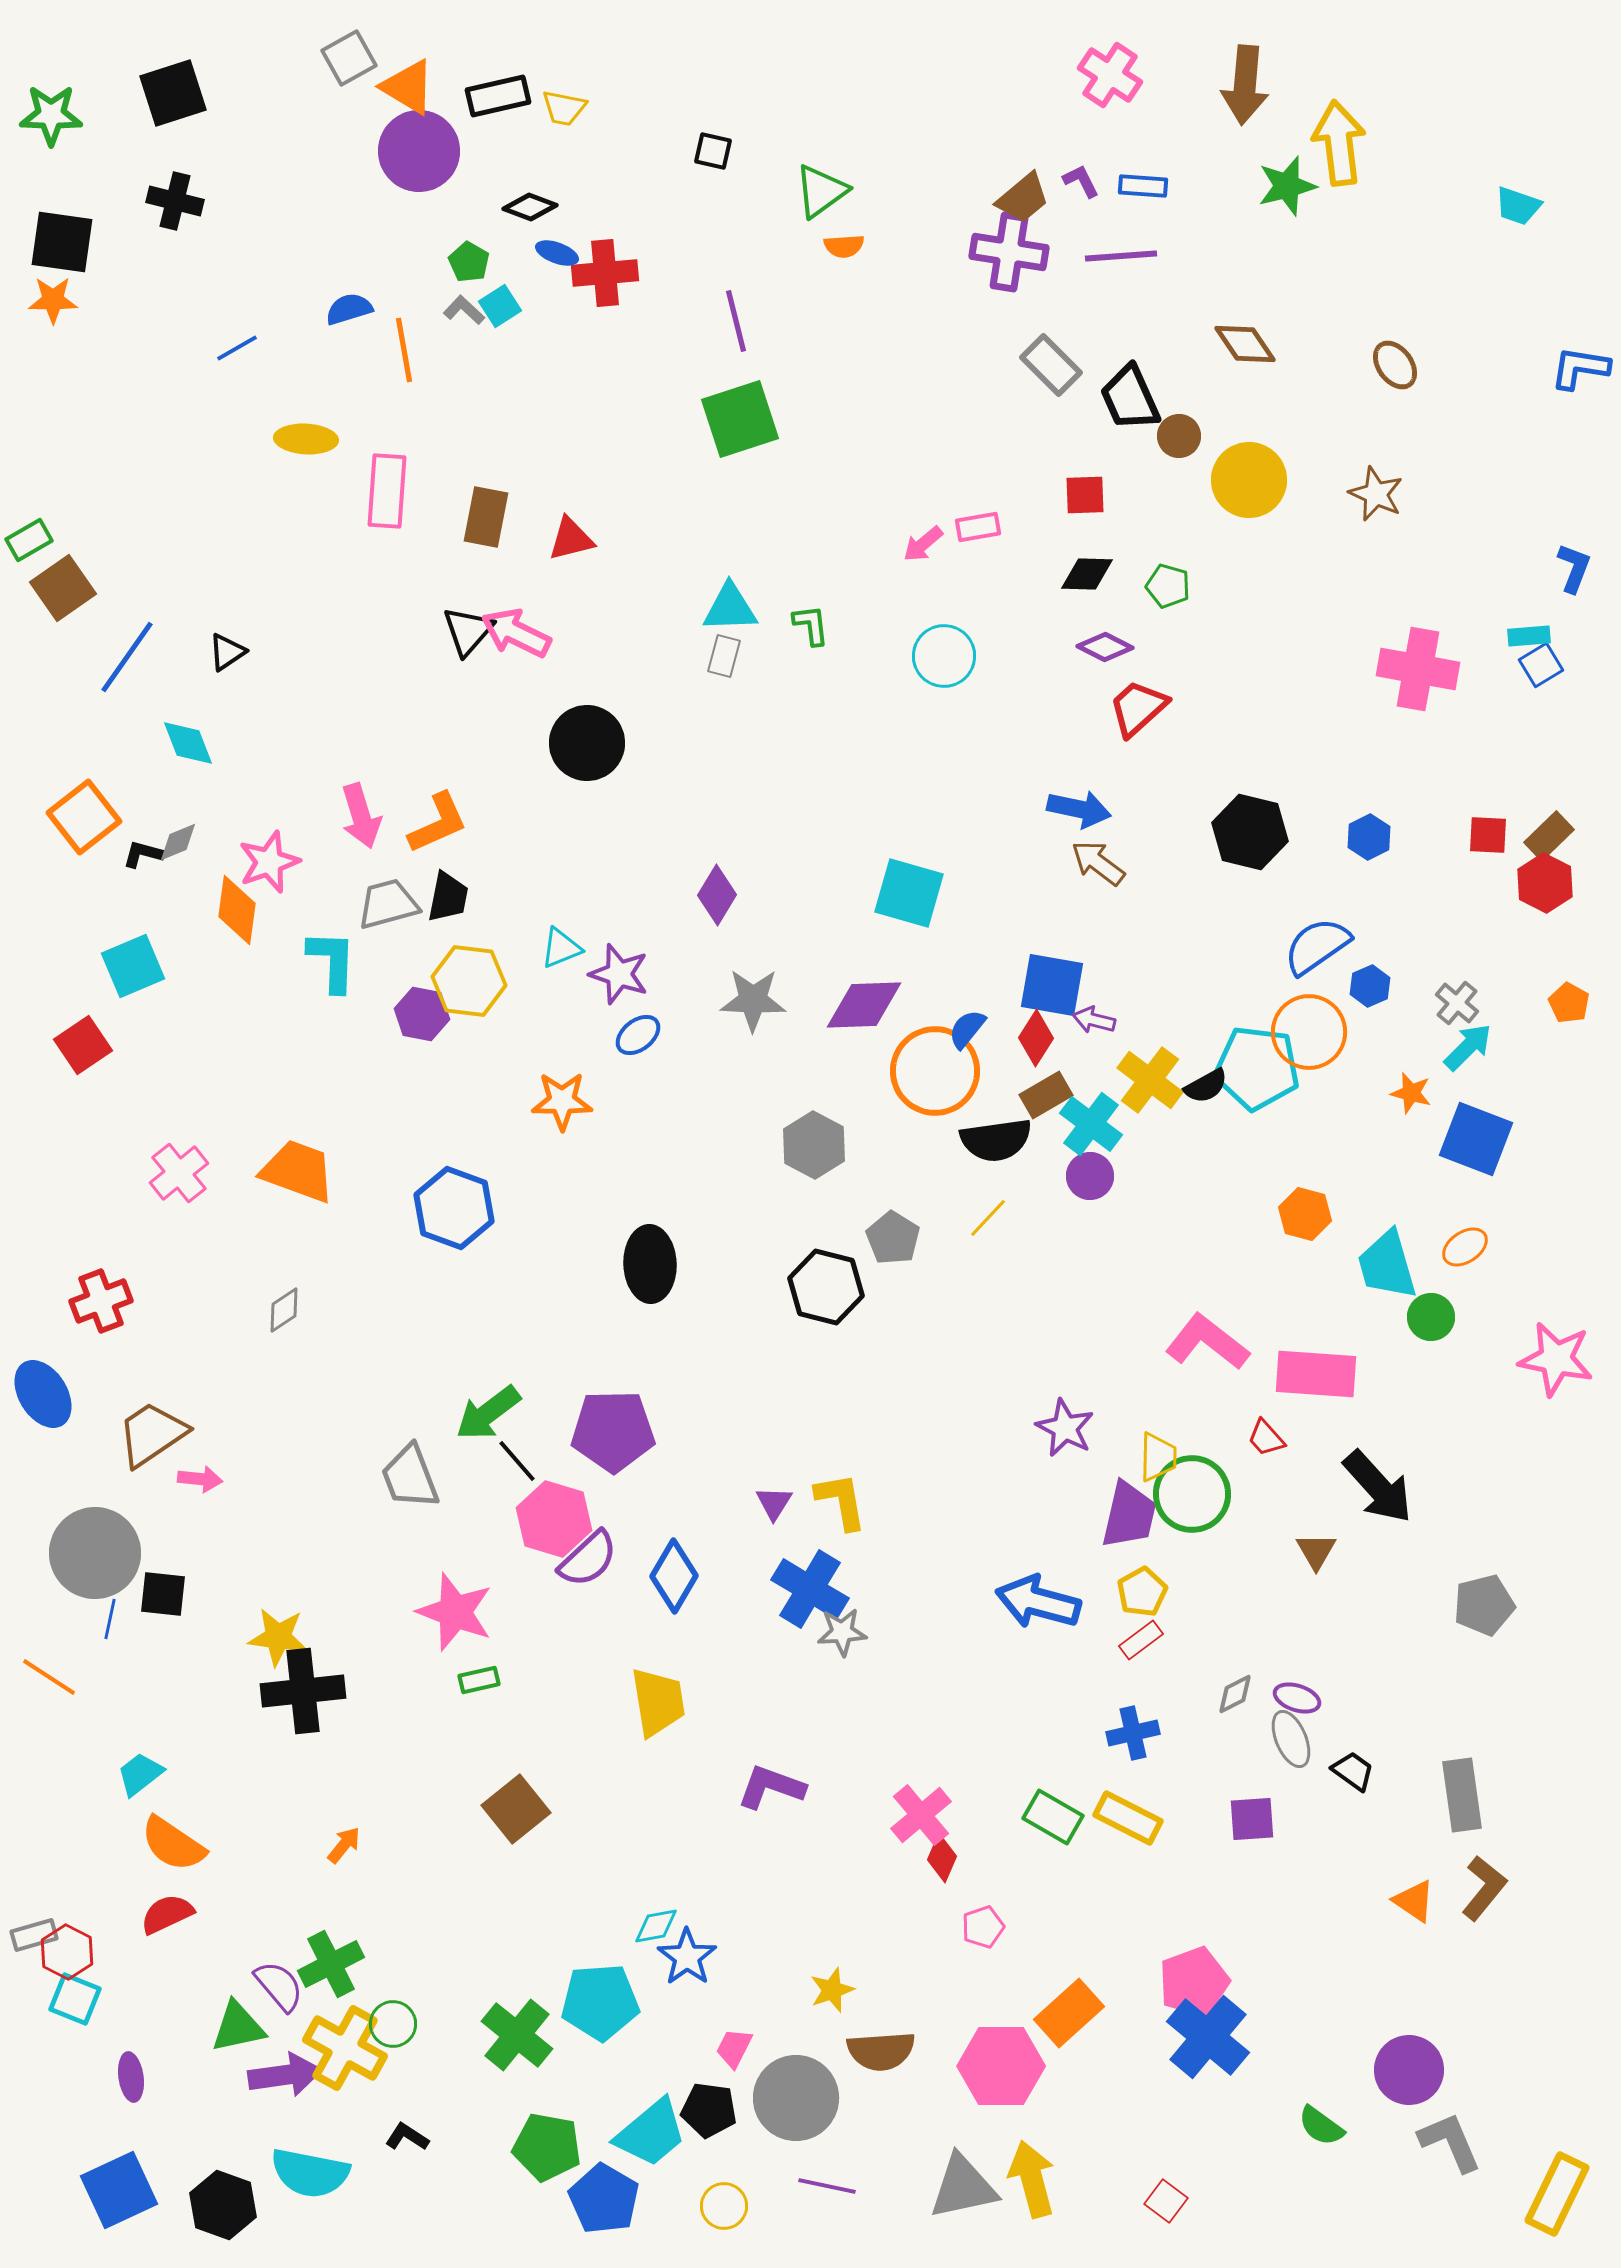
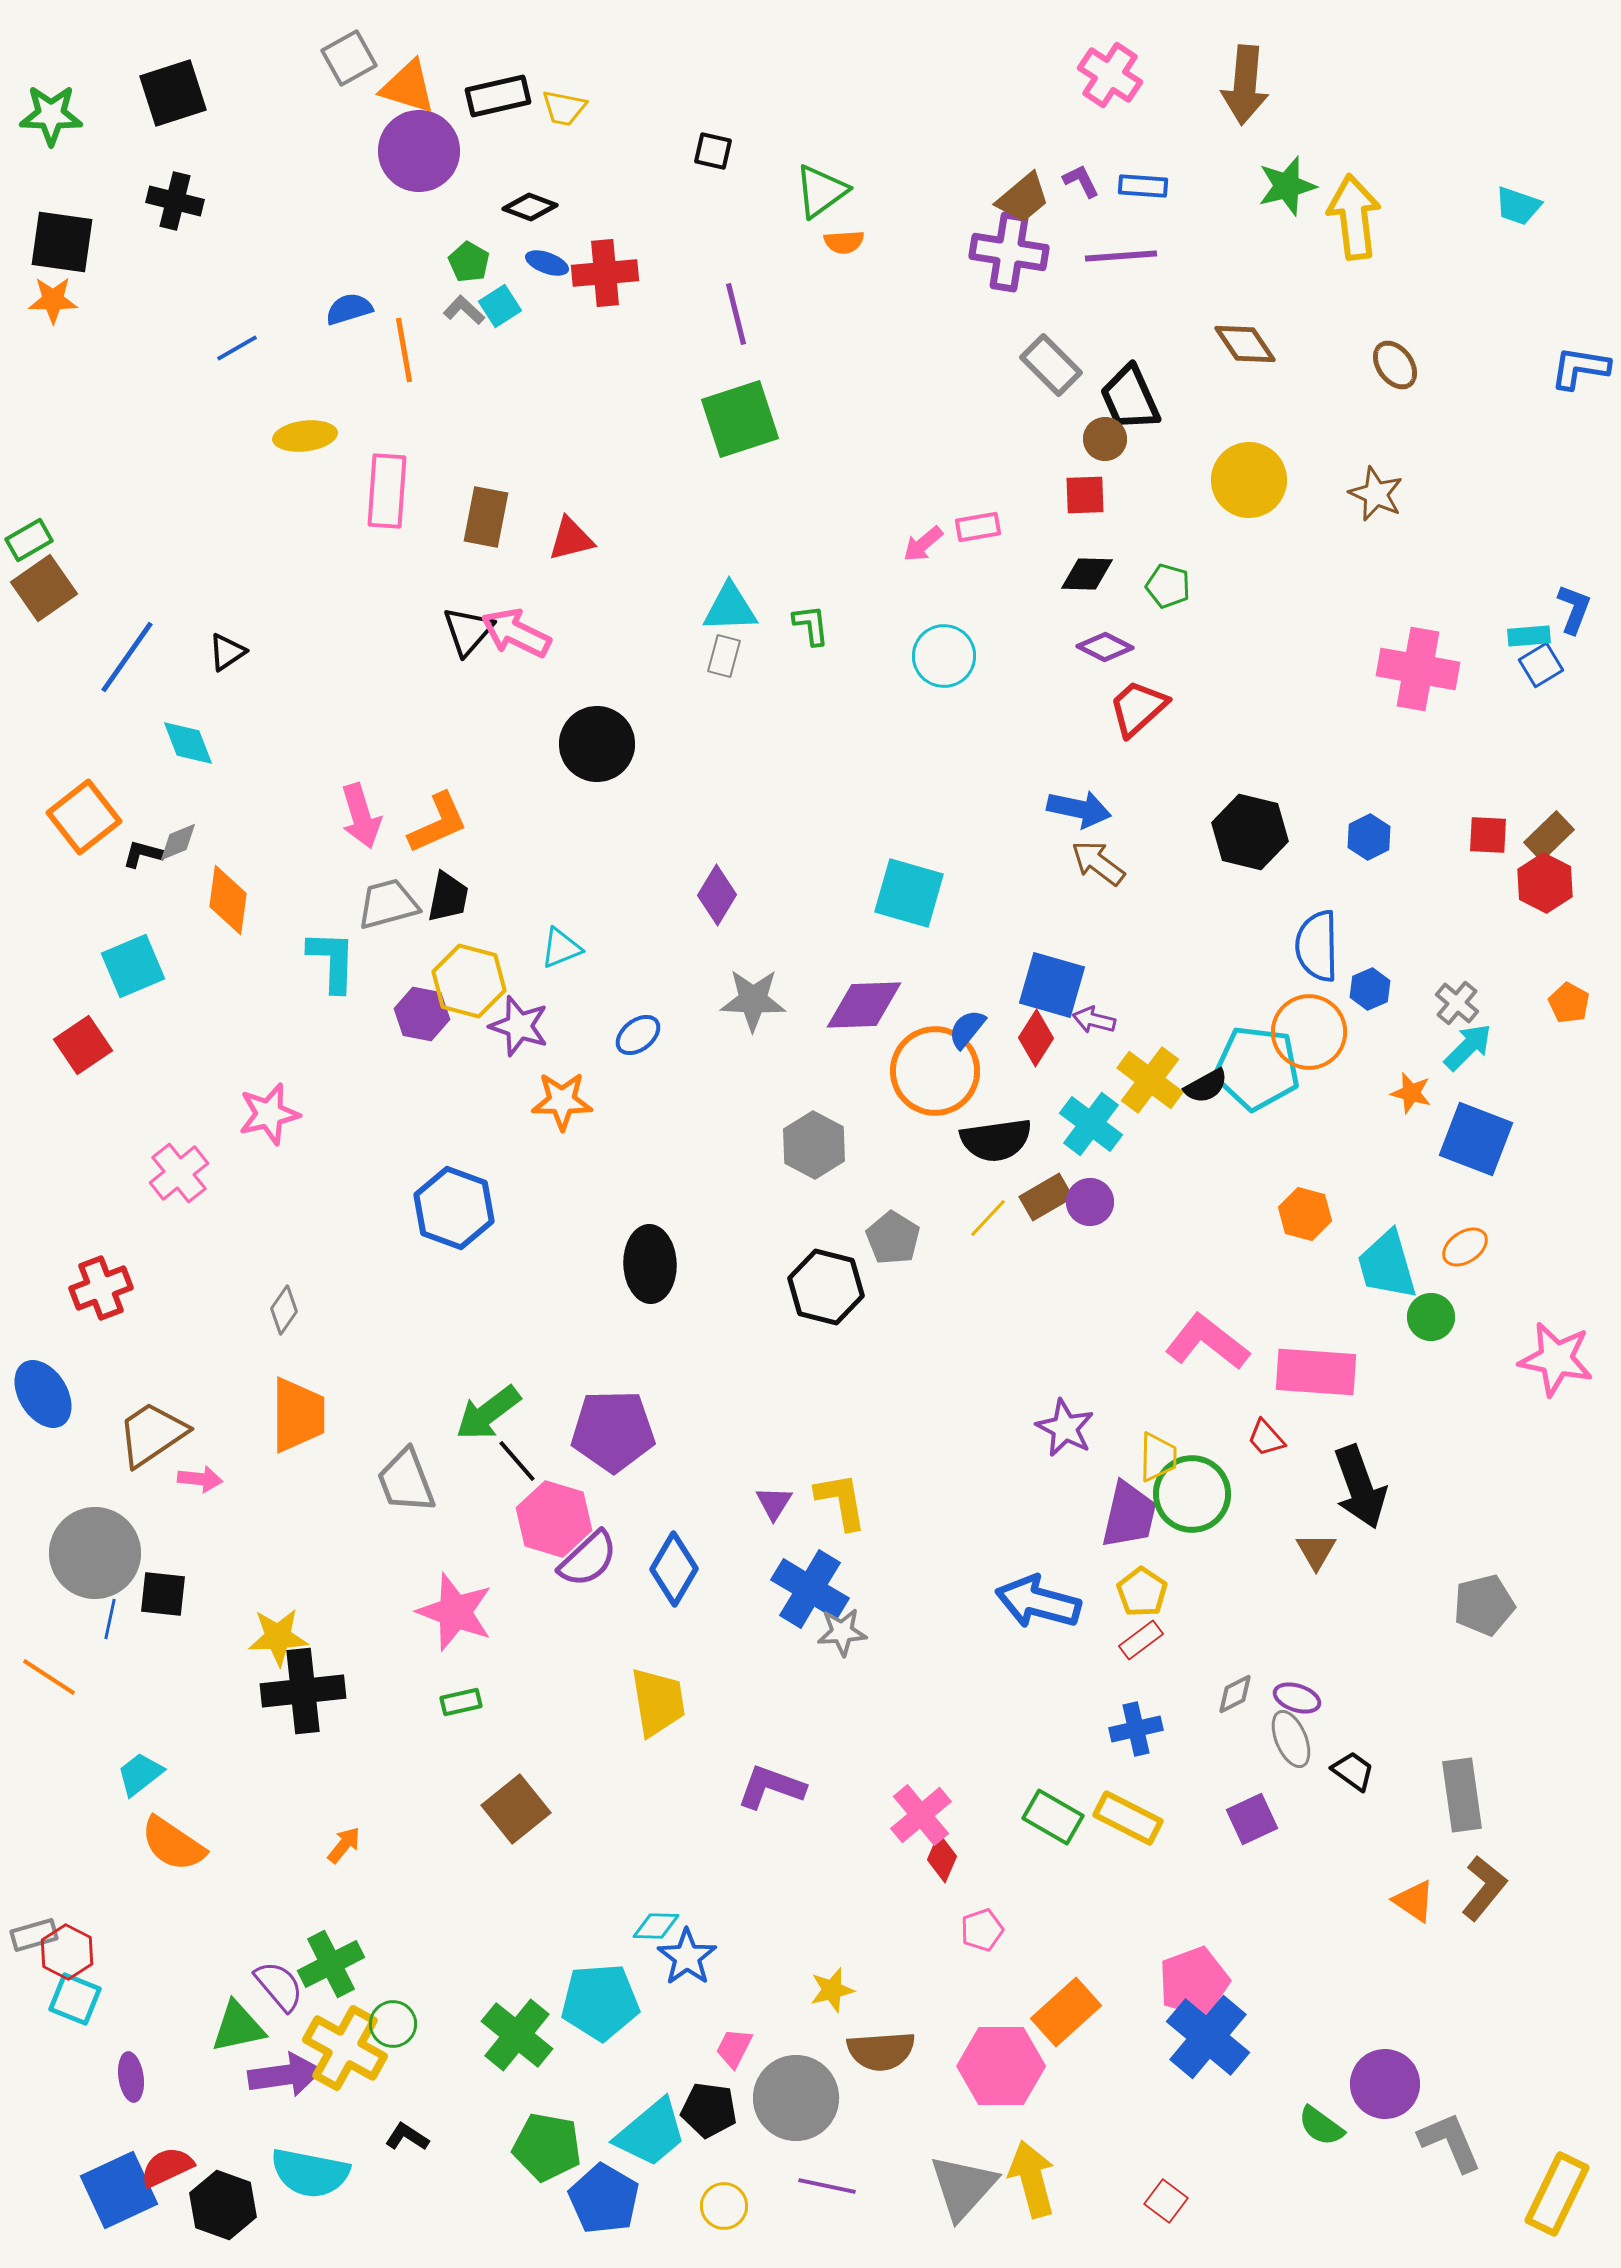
orange triangle at (408, 87): rotated 14 degrees counterclockwise
yellow arrow at (1339, 143): moved 15 px right, 74 px down
orange semicircle at (844, 246): moved 4 px up
blue ellipse at (557, 253): moved 10 px left, 10 px down
purple line at (736, 321): moved 7 px up
brown circle at (1179, 436): moved 74 px left, 3 px down
yellow ellipse at (306, 439): moved 1 px left, 3 px up; rotated 10 degrees counterclockwise
blue L-shape at (1574, 568): moved 41 px down
brown square at (63, 588): moved 19 px left
black circle at (587, 743): moved 10 px right, 1 px down
pink star at (269, 862): moved 252 px down; rotated 6 degrees clockwise
orange diamond at (237, 910): moved 9 px left, 10 px up
blue semicircle at (1317, 946): rotated 56 degrees counterclockwise
purple star at (619, 974): moved 100 px left, 52 px down
yellow hexagon at (469, 981): rotated 8 degrees clockwise
blue square at (1052, 985): rotated 6 degrees clockwise
blue hexagon at (1370, 986): moved 3 px down
brown rectangle at (1046, 1095): moved 102 px down
orange trapezoid at (298, 1171): moved 244 px down; rotated 70 degrees clockwise
purple circle at (1090, 1176): moved 26 px down
red cross at (101, 1301): moved 13 px up
gray diamond at (284, 1310): rotated 21 degrees counterclockwise
pink rectangle at (1316, 1374): moved 2 px up
gray trapezoid at (410, 1477): moved 4 px left, 4 px down
black arrow at (1378, 1487): moved 18 px left; rotated 22 degrees clockwise
blue diamond at (674, 1576): moved 7 px up
yellow pentagon at (1142, 1592): rotated 9 degrees counterclockwise
yellow star at (278, 1637): rotated 10 degrees counterclockwise
green rectangle at (479, 1680): moved 18 px left, 22 px down
blue cross at (1133, 1733): moved 3 px right, 4 px up
purple square at (1252, 1819): rotated 21 degrees counterclockwise
red semicircle at (167, 1914): moved 253 px down
cyan diamond at (656, 1926): rotated 12 degrees clockwise
pink pentagon at (983, 1927): moved 1 px left, 3 px down
yellow star at (832, 1990): rotated 6 degrees clockwise
orange rectangle at (1069, 2013): moved 3 px left, 1 px up
purple circle at (1409, 2070): moved 24 px left, 14 px down
gray triangle at (963, 2187): rotated 36 degrees counterclockwise
